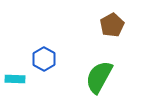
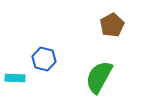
blue hexagon: rotated 15 degrees counterclockwise
cyan rectangle: moved 1 px up
